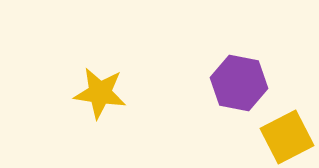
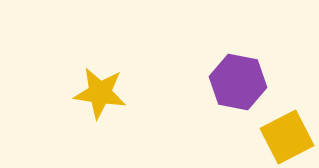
purple hexagon: moved 1 px left, 1 px up
